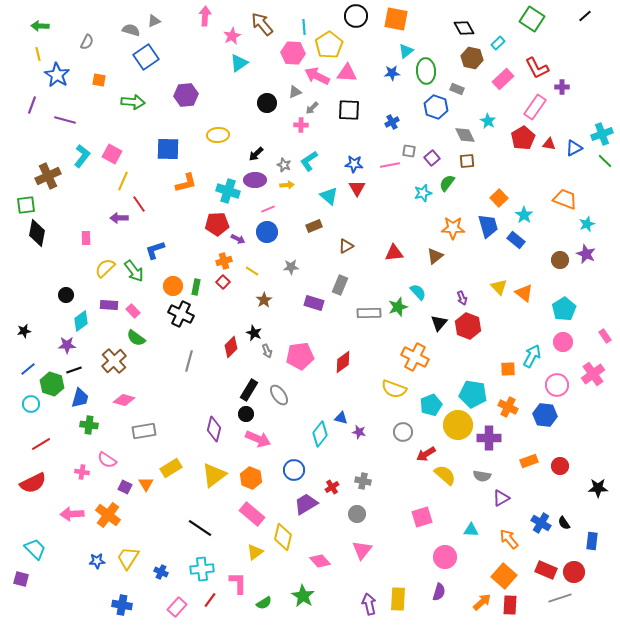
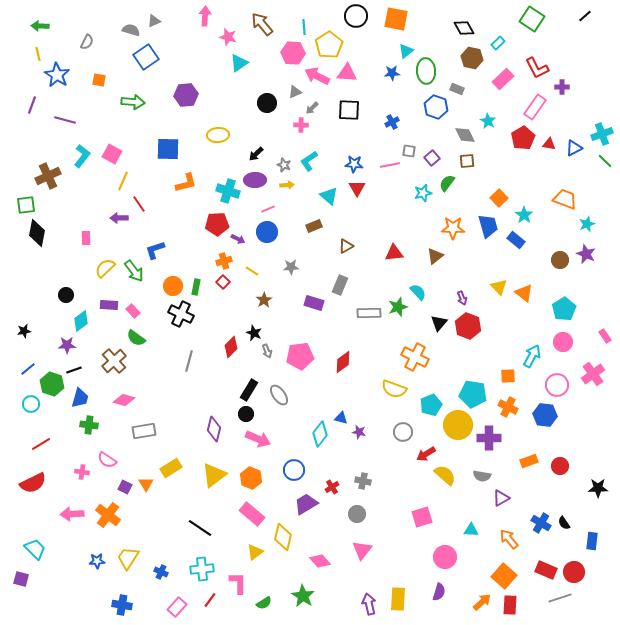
pink star at (232, 36): moved 4 px left, 1 px down; rotated 30 degrees counterclockwise
orange square at (508, 369): moved 7 px down
